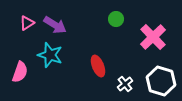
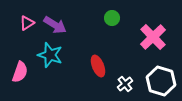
green circle: moved 4 px left, 1 px up
